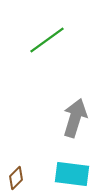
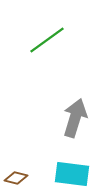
brown diamond: rotated 60 degrees clockwise
